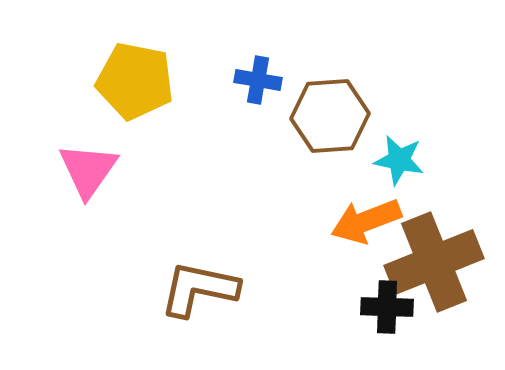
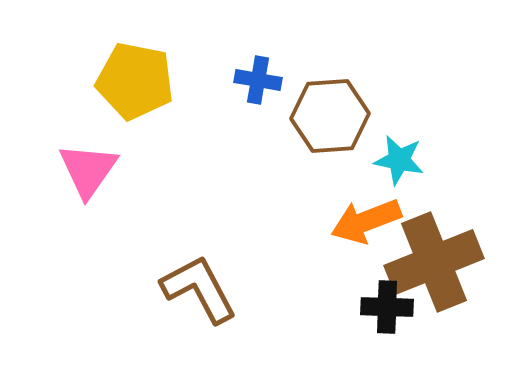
brown L-shape: rotated 50 degrees clockwise
